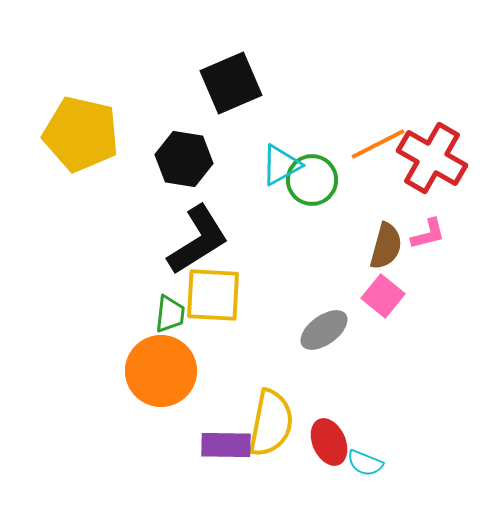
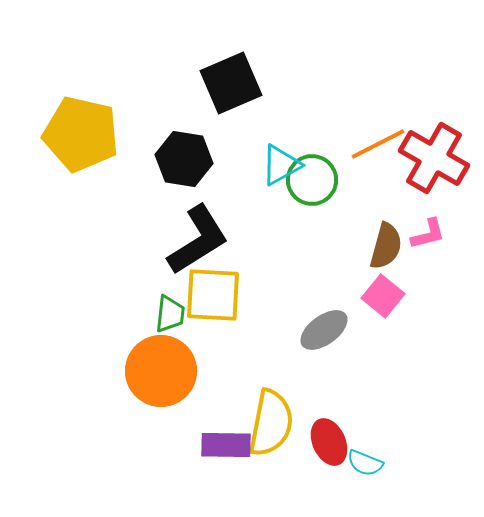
red cross: moved 2 px right
